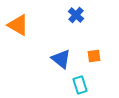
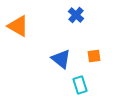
orange triangle: moved 1 px down
